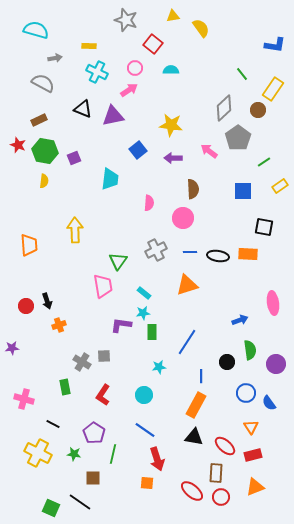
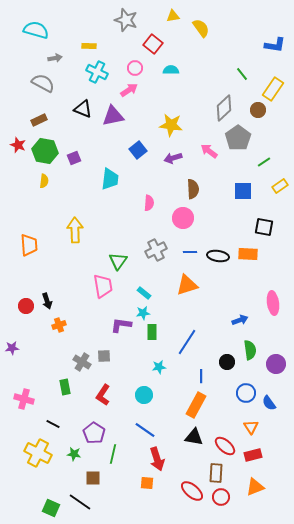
purple arrow at (173, 158): rotated 18 degrees counterclockwise
